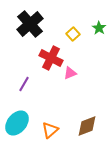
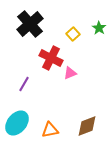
orange triangle: rotated 30 degrees clockwise
